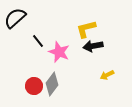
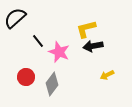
red circle: moved 8 px left, 9 px up
